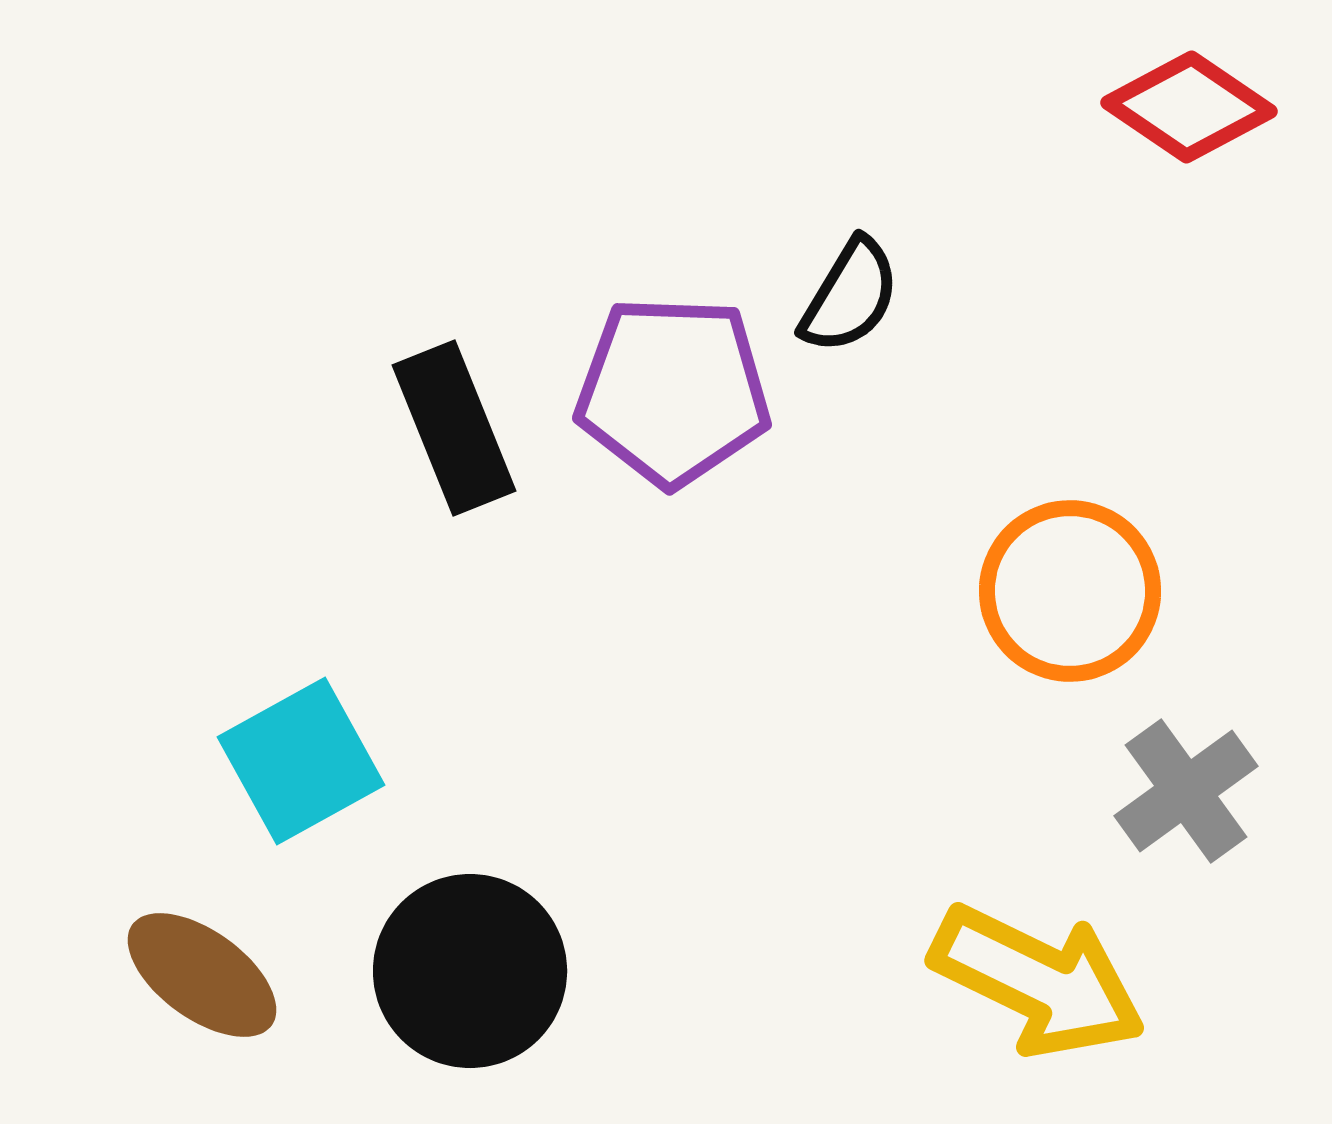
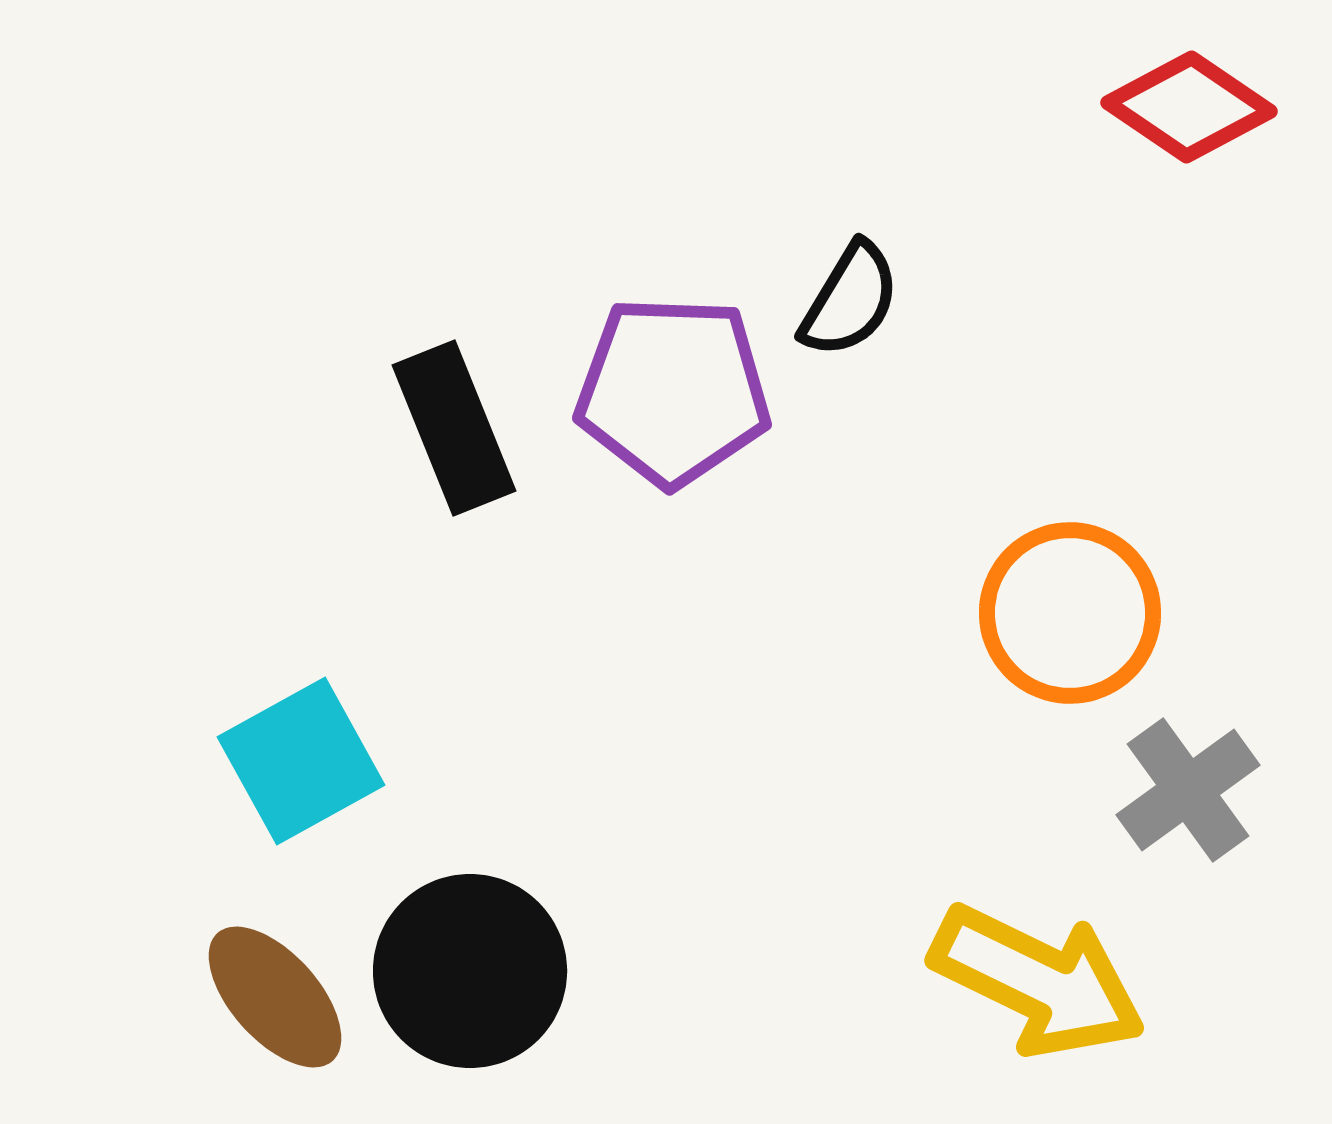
black semicircle: moved 4 px down
orange circle: moved 22 px down
gray cross: moved 2 px right, 1 px up
brown ellipse: moved 73 px right, 22 px down; rotated 12 degrees clockwise
